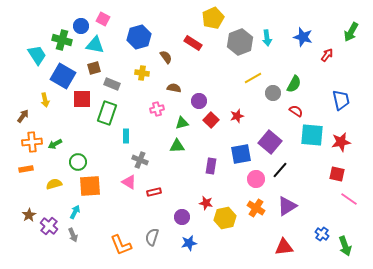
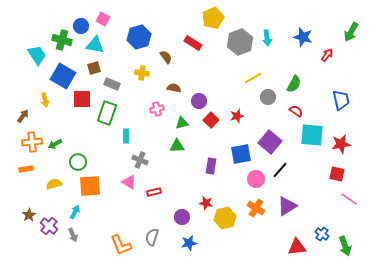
gray circle at (273, 93): moved 5 px left, 4 px down
red star at (341, 142): moved 2 px down
red triangle at (284, 247): moved 13 px right
